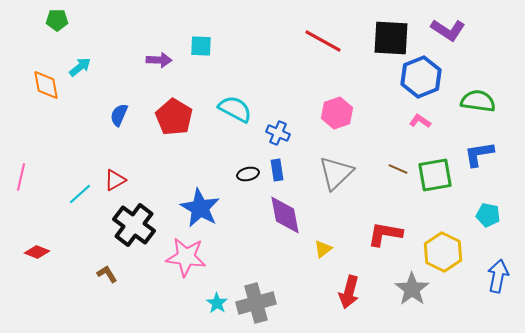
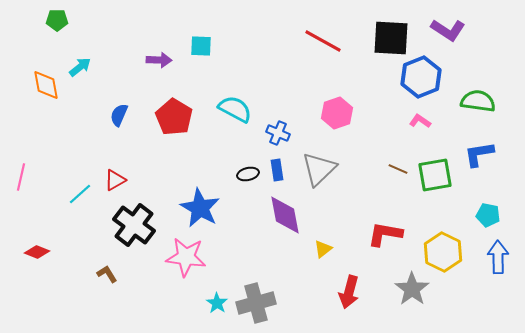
gray triangle: moved 17 px left, 4 px up
blue arrow: moved 19 px up; rotated 12 degrees counterclockwise
